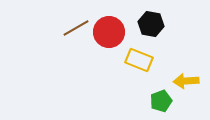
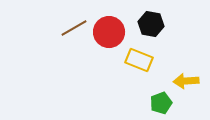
brown line: moved 2 px left
green pentagon: moved 2 px down
